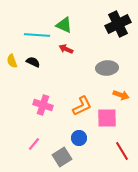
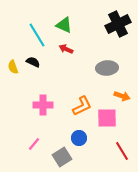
cyan line: rotated 55 degrees clockwise
yellow semicircle: moved 1 px right, 6 px down
orange arrow: moved 1 px right, 1 px down
pink cross: rotated 18 degrees counterclockwise
